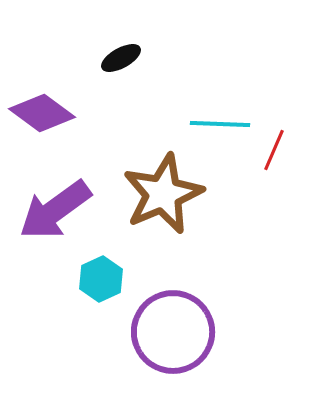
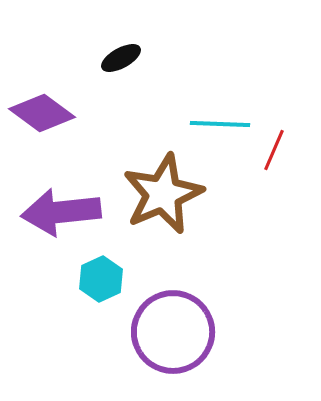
purple arrow: moved 6 px right, 2 px down; rotated 30 degrees clockwise
